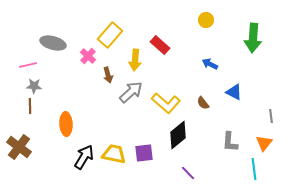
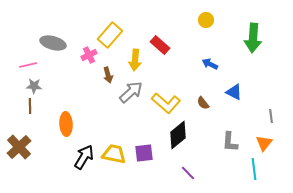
pink cross: moved 1 px right, 1 px up; rotated 21 degrees clockwise
brown cross: rotated 10 degrees clockwise
